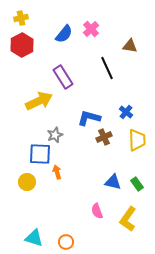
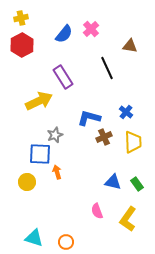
yellow trapezoid: moved 4 px left, 2 px down
